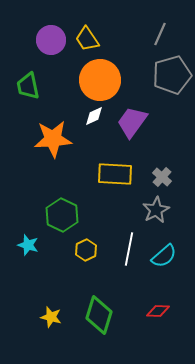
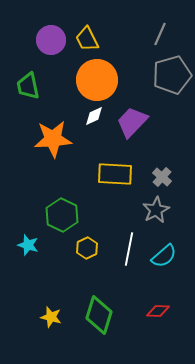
yellow trapezoid: rotated 8 degrees clockwise
orange circle: moved 3 px left
purple trapezoid: rotated 8 degrees clockwise
yellow hexagon: moved 1 px right, 2 px up
